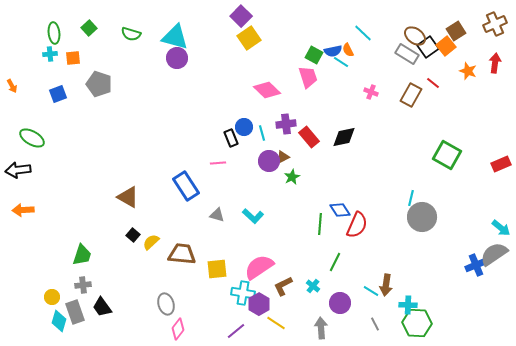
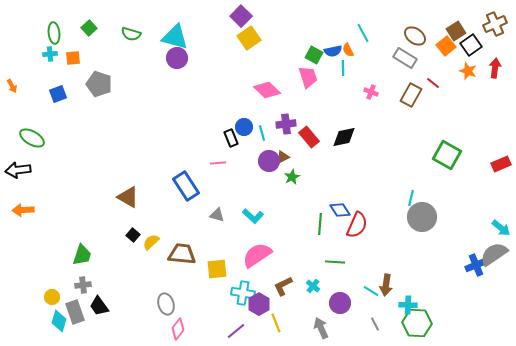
cyan line at (363, 33): rotated 18 degrees clockwise
black square at (428, 47): moved 43 px right, 2 px up
gray rectangle at (407, 54): moved 2 px left, 4 px down
cyan line at (341, 62): moved 2 px right, 6 px down; rotated 56 degrees clockwise
red arrow at (495, 63): moved 5 px down
green line at (335, 262): rotated 66 degrees clockwise
pink semicircle at (259, 267): moved 2 px left, 12 px up
black trapezoid at (102, 307): moved 3 px left, 1 px up
yellow line at (276, 323): rotated 36 degrees clockwise
gray arrow at (321, 328): rotated 20 degrees counterclockwise
